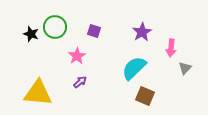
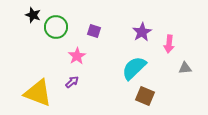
green circle: moved 1 px right
black star: moved 2 px right, 19 px up
pink arrow: moved 2 px left, 4 px up
gray triangle: rotated 40 degrees clockwise
purple arrow: moved 8 px left
yellow triangle: rotated 16 degrees clockwise
